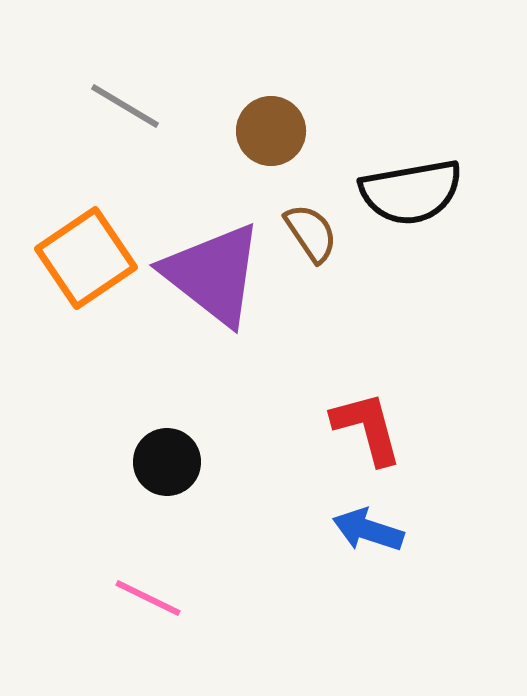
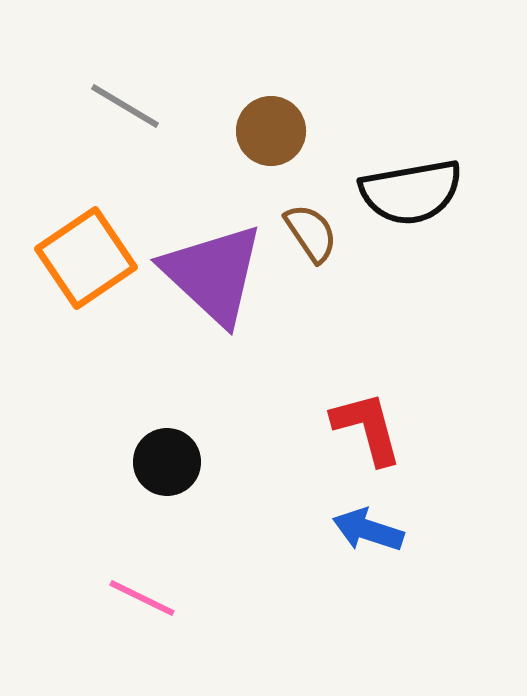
purple triangle: rotated 5 degrees clockwise
pink line: moved 6 px left
